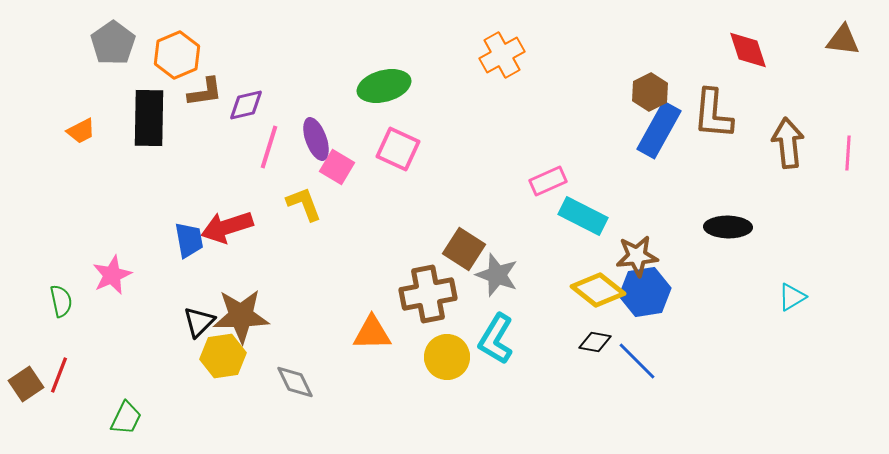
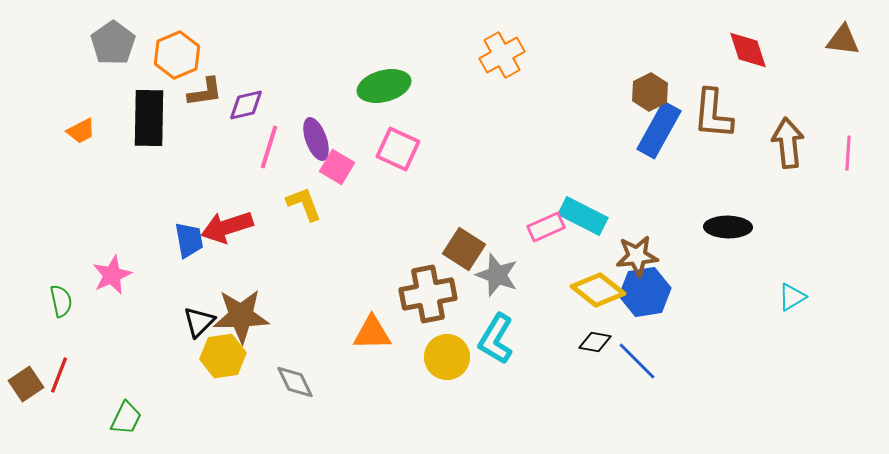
pink rectangle at (548, 181): moved 2 px left, 46 px down
